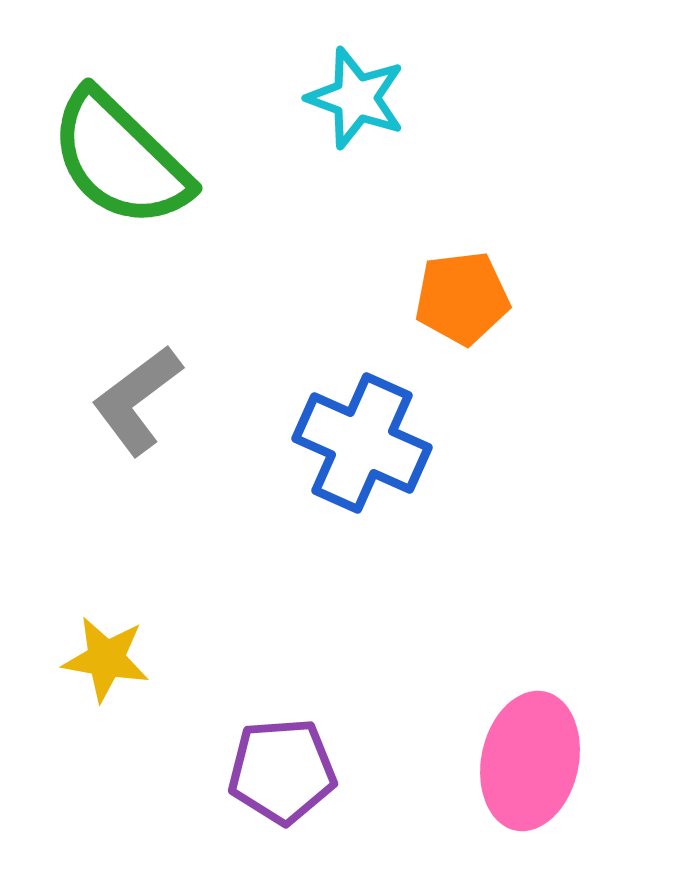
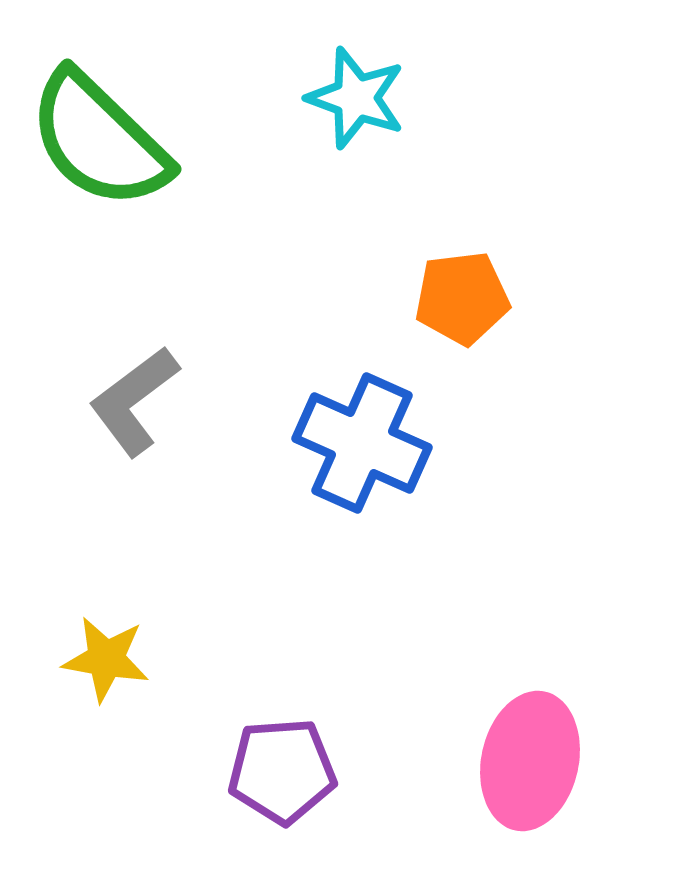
green semicircle: moved 21 px left, 19 px up
gray L-shape: moved 3 px left, 1 px down
